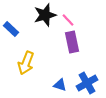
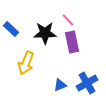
black star: moved 18 px down; rotated 15 degrees clockwise
blue triangle: rotated 40 degrees counterclockwise
